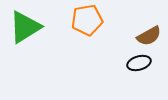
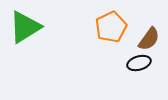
orange pentagon: moved 24 px right, 7 px down; rotated 16 degrees counterclockwise
brown semicircle: moved 3 px down; rotated 25 degrees counterclockwise
